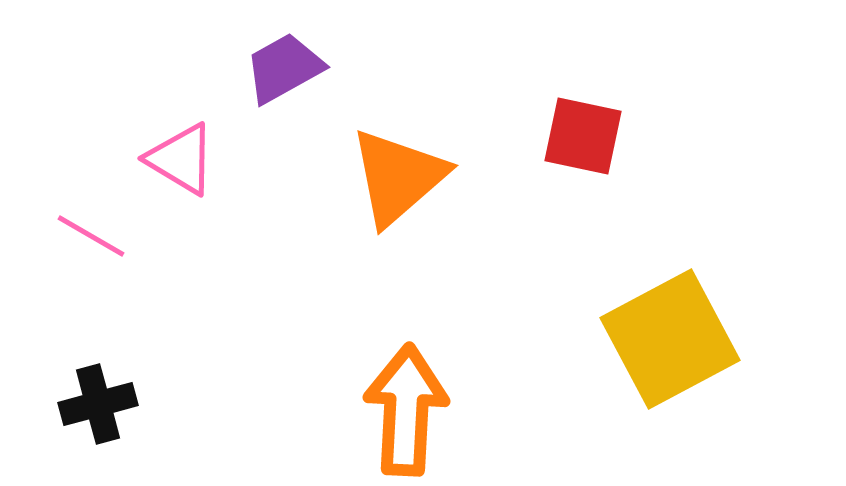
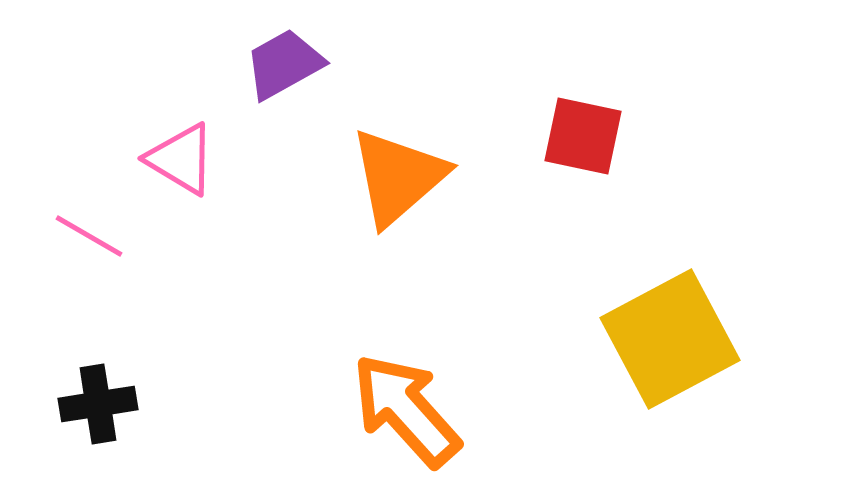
purple trapezoid: moved 4 px up
pink line: moved 2 px left
black cross: rotated 6 degrees clockwise
orange arrow: rotated 45 degrees counterclockwise
